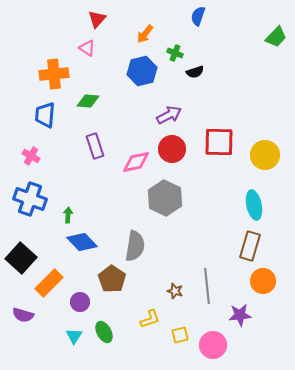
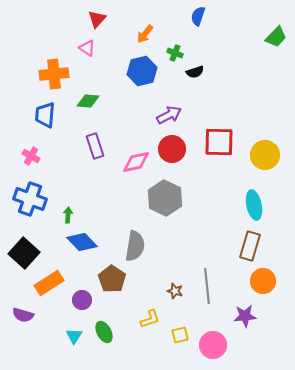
black square: moved 3 px right, 5 px up
orange rectangle: rotated 12 degrees clockwise
purple circle: moved 2 px right, 2 px up
purple star: moved 5 px right, 1 px down
